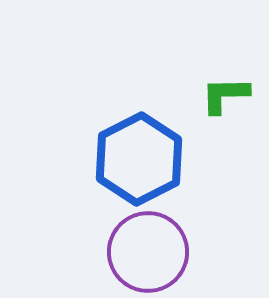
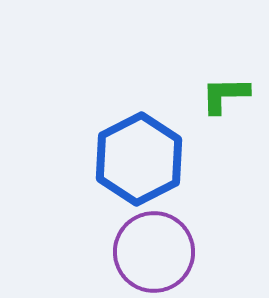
purple circle: moved 6 px right
